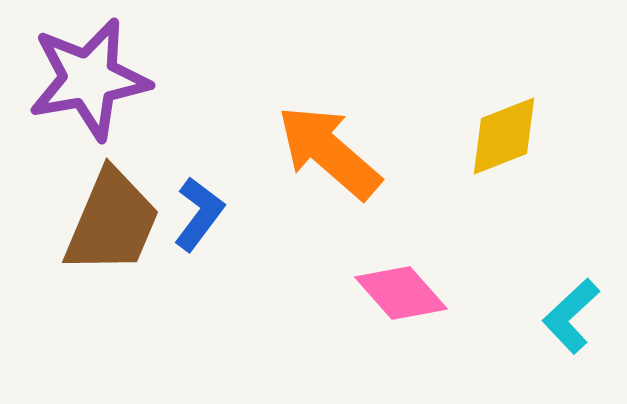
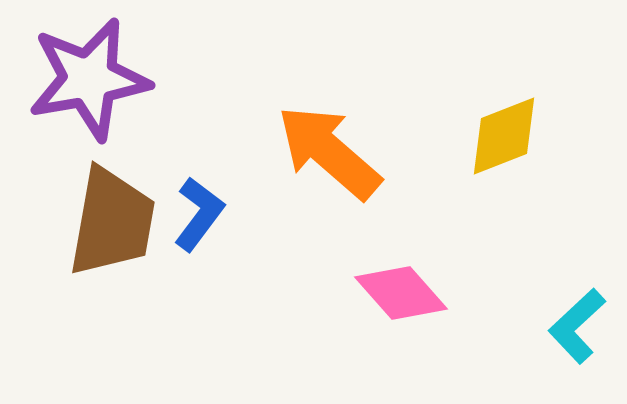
brown trapezoid: rotated 13 degrees counterclockwise
cyan L-shape: moved 6 px right, 10 px down
